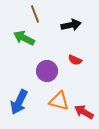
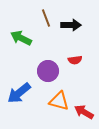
brown line: moved 11 px right, 4 px down
black arrow: rotated 12 degrees clockwise
green arrow: moved 3 px left
red semicircle: rotated 32 degrees counterclockwise
purple circle: moved 1 px right
blue arrow: moved 9 px up; rotated 25 degrees clockwise
